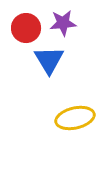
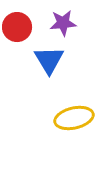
red circle: moved 9 px left, 1 px up
yellow ellipse: moved 1 px left
